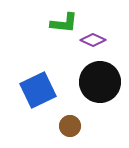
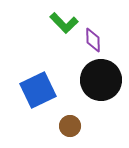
green L-shape: rotated 40 degrees clockwise
purple diamond: rotated 65 degrees clockwise
black circle: moved 1 px right, 2 px up
